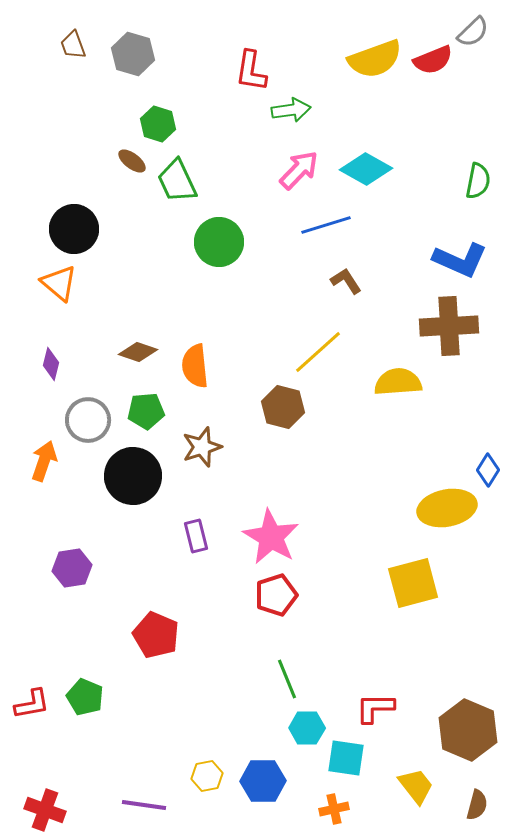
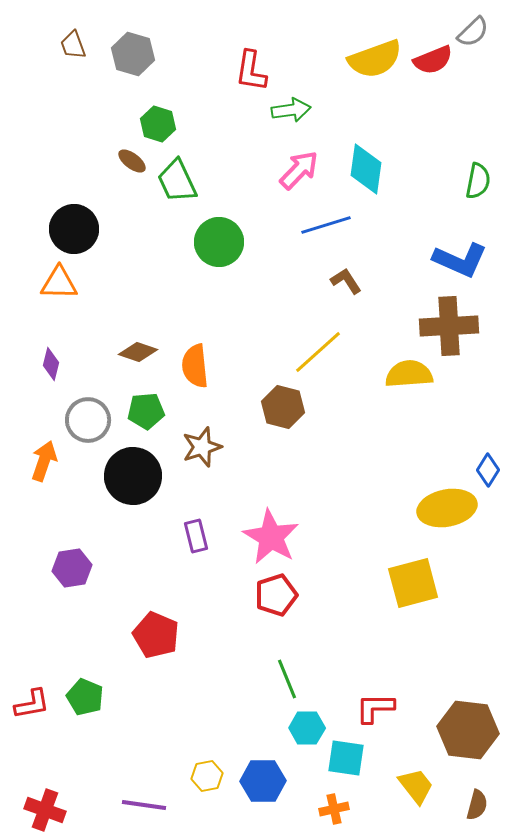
cyan diamond at (366, 169): rotated 69 degrees clockwise
orange triangle at (59, 283): rotated 39 degrees counterclockwise
yellow semicircle at (398, 382): moved 11 px right, 8 px up
brown hexagon at (468, 730): rotated 16 degrees counterclockwise
